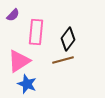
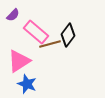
pink rectangle: rotated 55 degrees counterclockwise
black diamond: moved 4 px up
brown line: moved 13 px left, 16 px up
